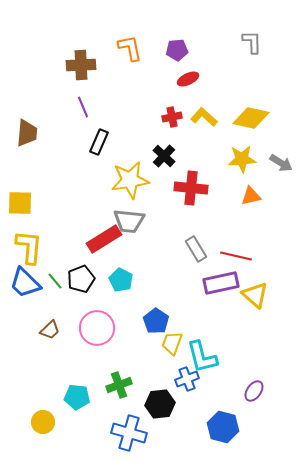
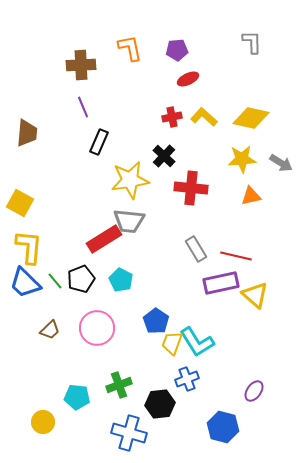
yellow square at (20, 203): rotated 28 degrees clockwise
cyan L-shape at (202, 357): moved 5 px left, 15 px up; rotated 18 degrees counterclockwise
